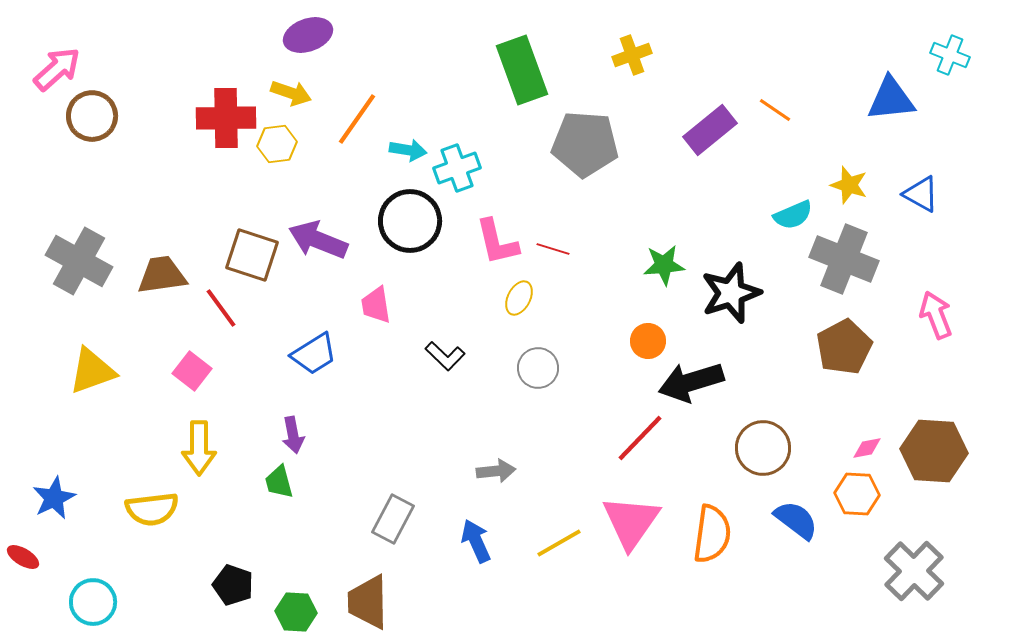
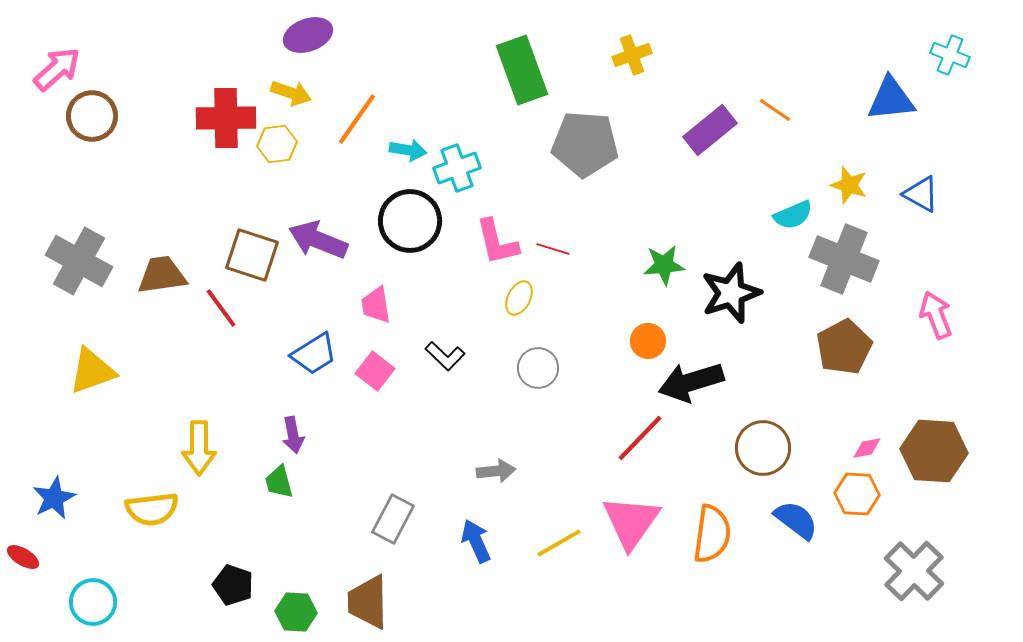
pink square at (192, 371): moved 183 px right
